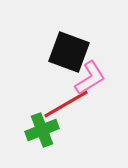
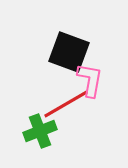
pink L-shape: moved 2 px down; rotated 48 degrees counterclockwise
green cross: moved 2 px left, 1 px down
